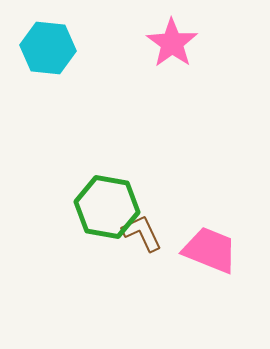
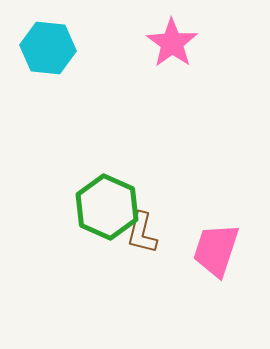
green hexagon: rotated 14 degrees clockwise
brown L-shape: rotated 141 degrees counterclockwise
pink trapezoid: moved 6 px right; rotated 94 degrees counterclockwise
